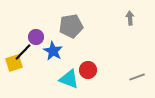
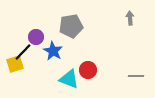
yellow square: moved 1 px right, 1 px down
gray line: moved 1 px left, 1 px up; rotated 21 degrees clockwise
